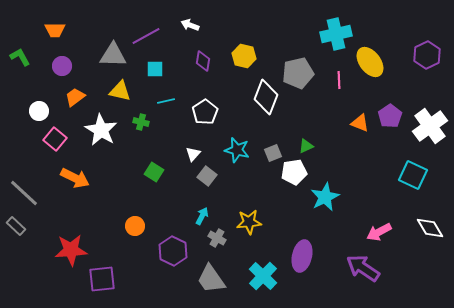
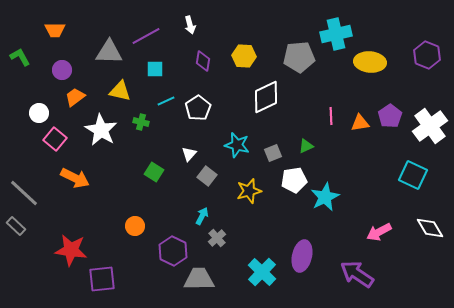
white arrow at (190, 25): rotated 126 degrees counterclockwise
gray triangle at (113, 55): moved 4 px left, 3 px up
purple hexagon at (427, 55): rotated 12 degrees counterclockwise
yellow hexagon at (244, 56): rotated 10 degrees counterclockwise
yellow ellipse at (370, 62): rotated 48 degrees counterclockwise
purple circle at (62, 66): moved 4 px down
gray pentagon at (298, 73): moved 1 px right, 16 px up; rotated 8 degrees clockwise
pink line at (339, 80): moved 8 px left, 36 px down
white diamond at (266, 97): rotated 44 degrees clockwise
cyan line at (166, 101): rotated 12 degrees counterclockwise
white circle at (39, 111): moved 2 px down
white pentagon at (205, 112): moved 7 px left, 4 px up
orange triangle at (360, 123): rotated 30 degrees counterclockwise
cyan star at (237, 150): moved 5 px up
white triangle at (193, 154): moved 4 px left
white pentagon at (294, 172): moved 8 px down
yellow star at (249, 222): moved 31 px up; rotated 10 degrees counterclockwise
gray cross at (217, 238): rotated 18 degrees clockwise
red star at (71, 250): rotated 12 degrees clockwise
purple arrow at (363, 268): moved 6 px left, 6 px down
cyan cross at (263, 276): moved 1 px left, 4 px up
gray trapezoid at (211, 279): moved 12 px left; rotated 124 degrees clockwise
